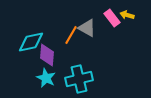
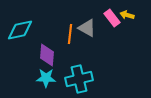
orange line: moved 1 px left, 1 px up; rotated 24 degrees counterclockwise
cyan diamond: moved 11 px left, 12 px up
cyan star: rotated 24 degrees counterclockwise
